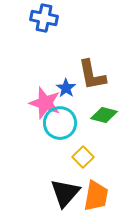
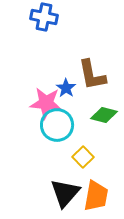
blue cross: moved 1 px up
pink star: moved 1 px right; rotated 12 degrees counterclockwise
cyan circle: moved 3 px left, 2 px down
